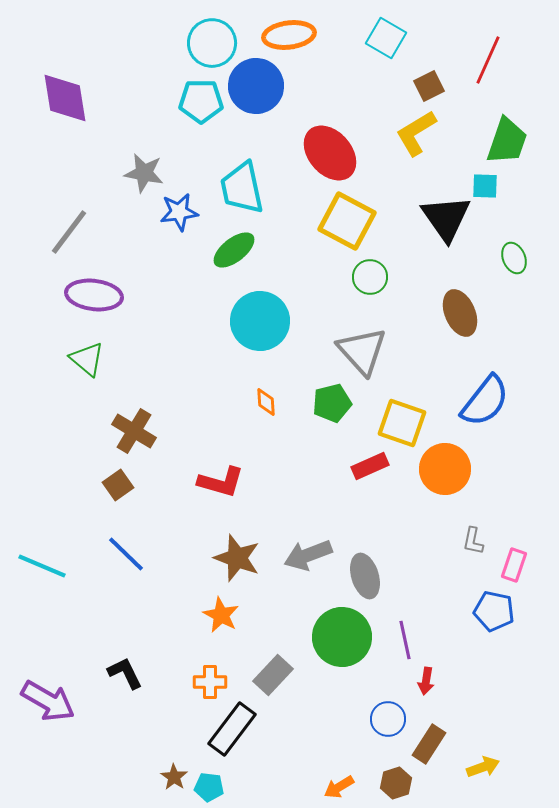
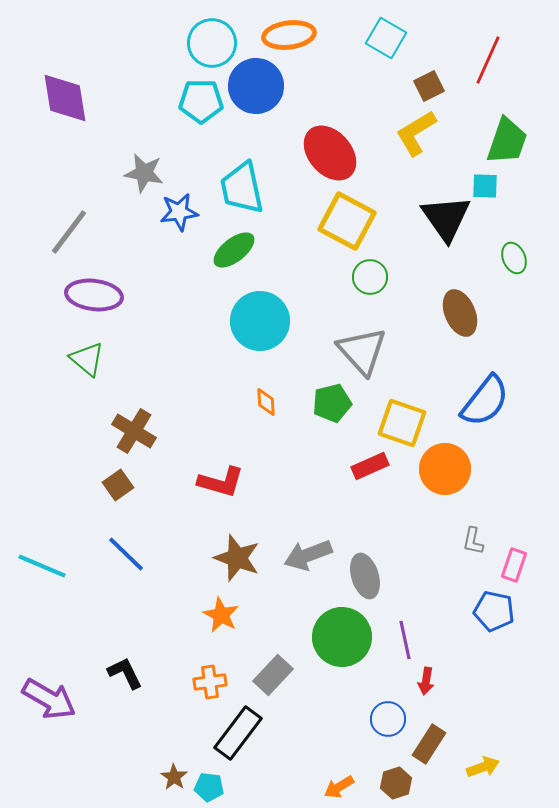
orange cross at (210, 682): rotated 8 degrees counterclockwise
purple arrow at (48, 701): moved 1 px right, 2 px up
black rectangle at (232, 729): moved 6 px right, 4 px down
